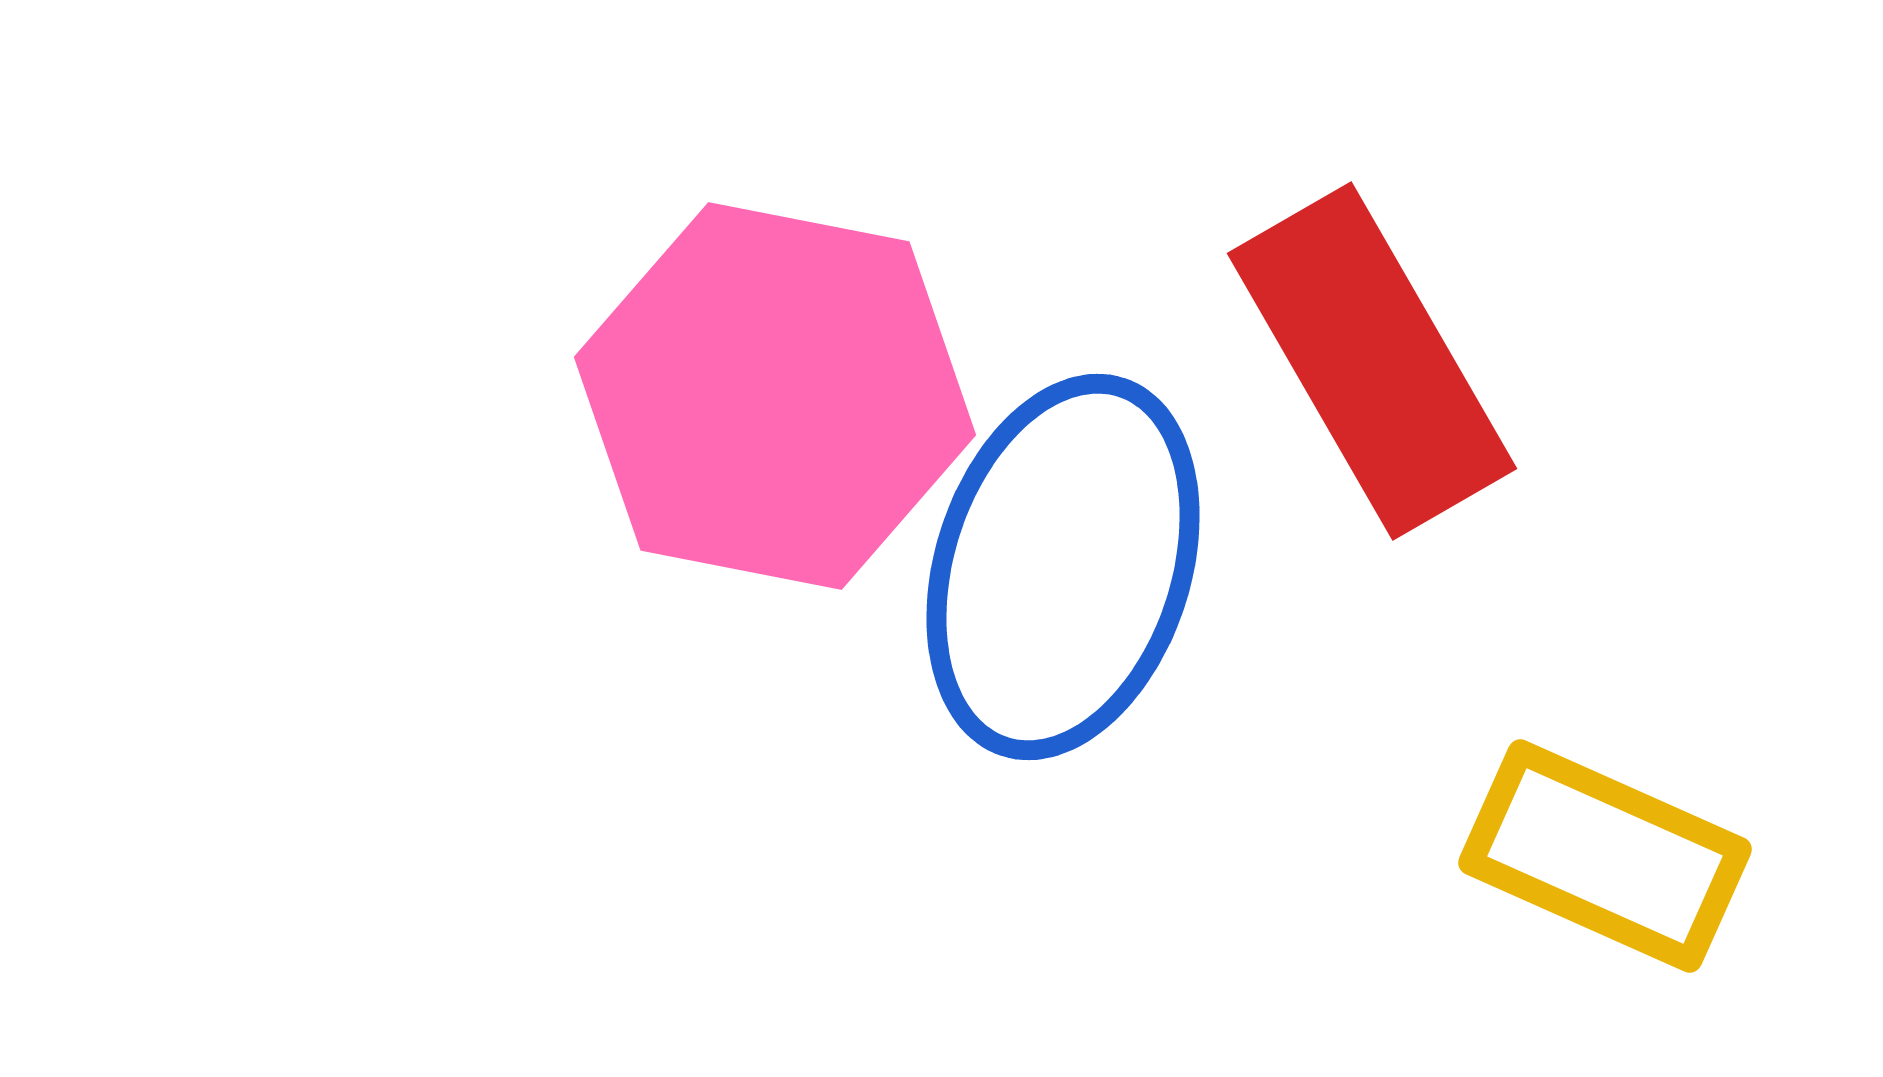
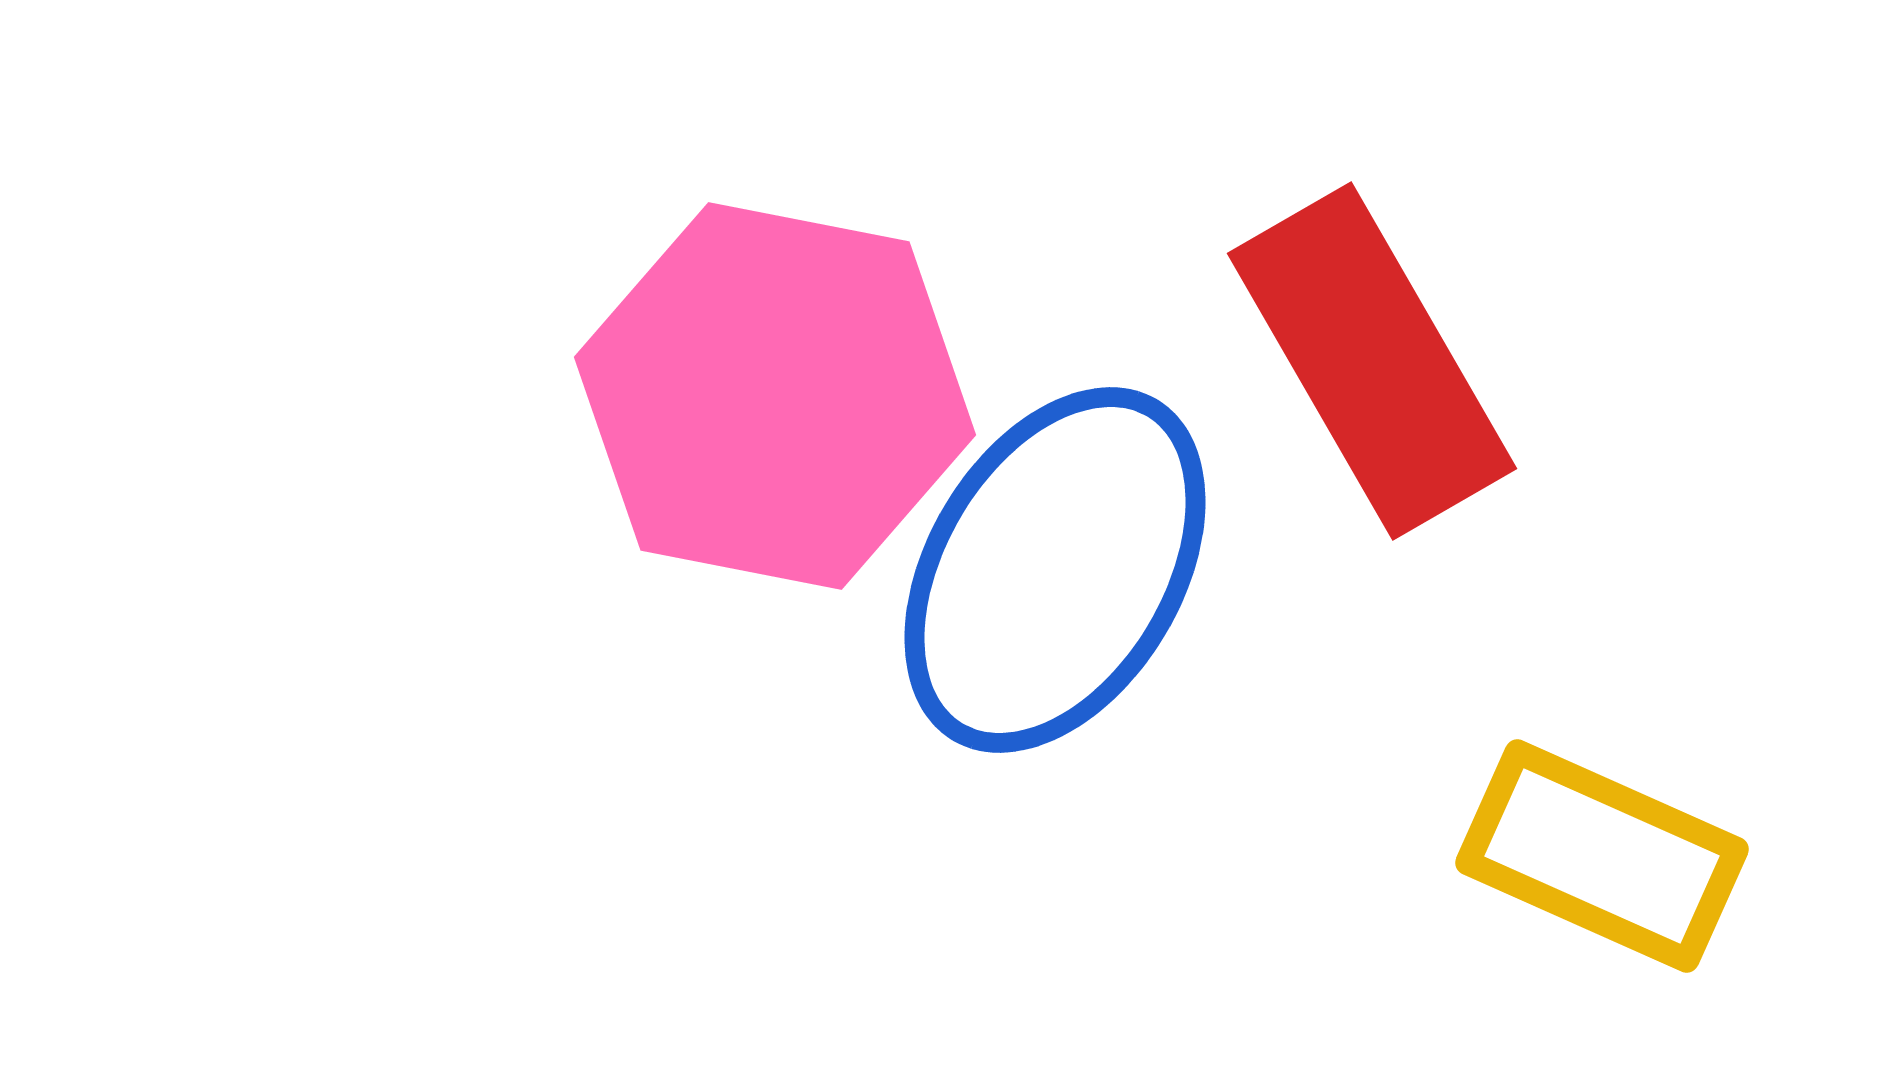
blue ellipse: moved 8 px left, 3 px down; rotated 13 degrees clockwise
yellow rectangle: moved 3 px left
